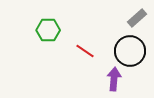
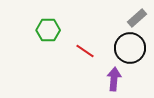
black circle: moved 3 px up
